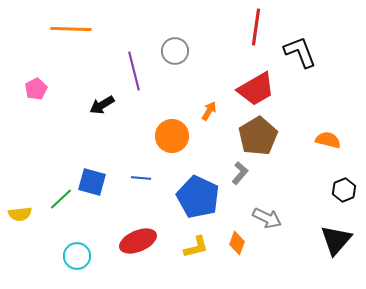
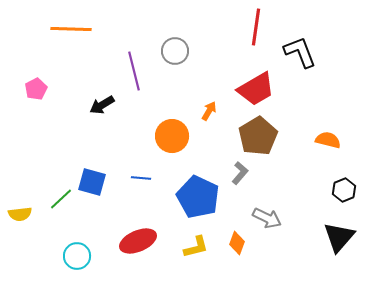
black triangle: moved 3 px right, 3 px up
